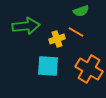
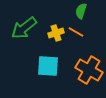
green semicircle: rotated 126 degrees clockwise
green arrow: moved 2 px left, 2 px down; rotated 148 degrees clockwise
yellow cross: moved 1 px left, 6 px up
orange cross: moved 1 px down
